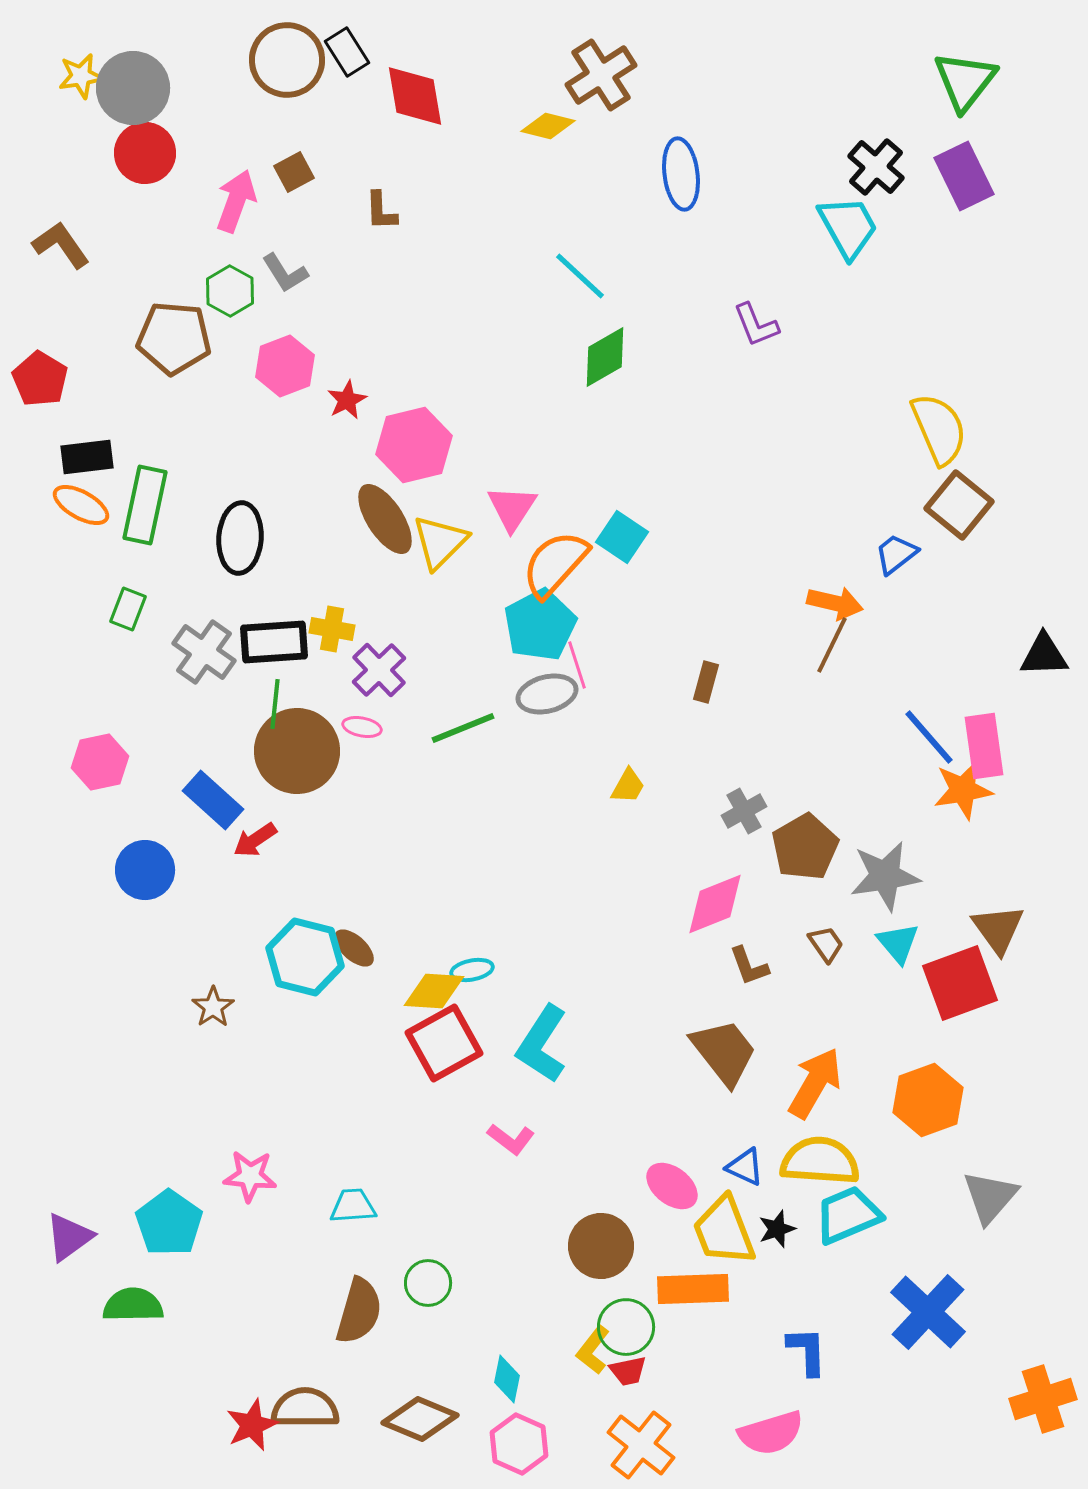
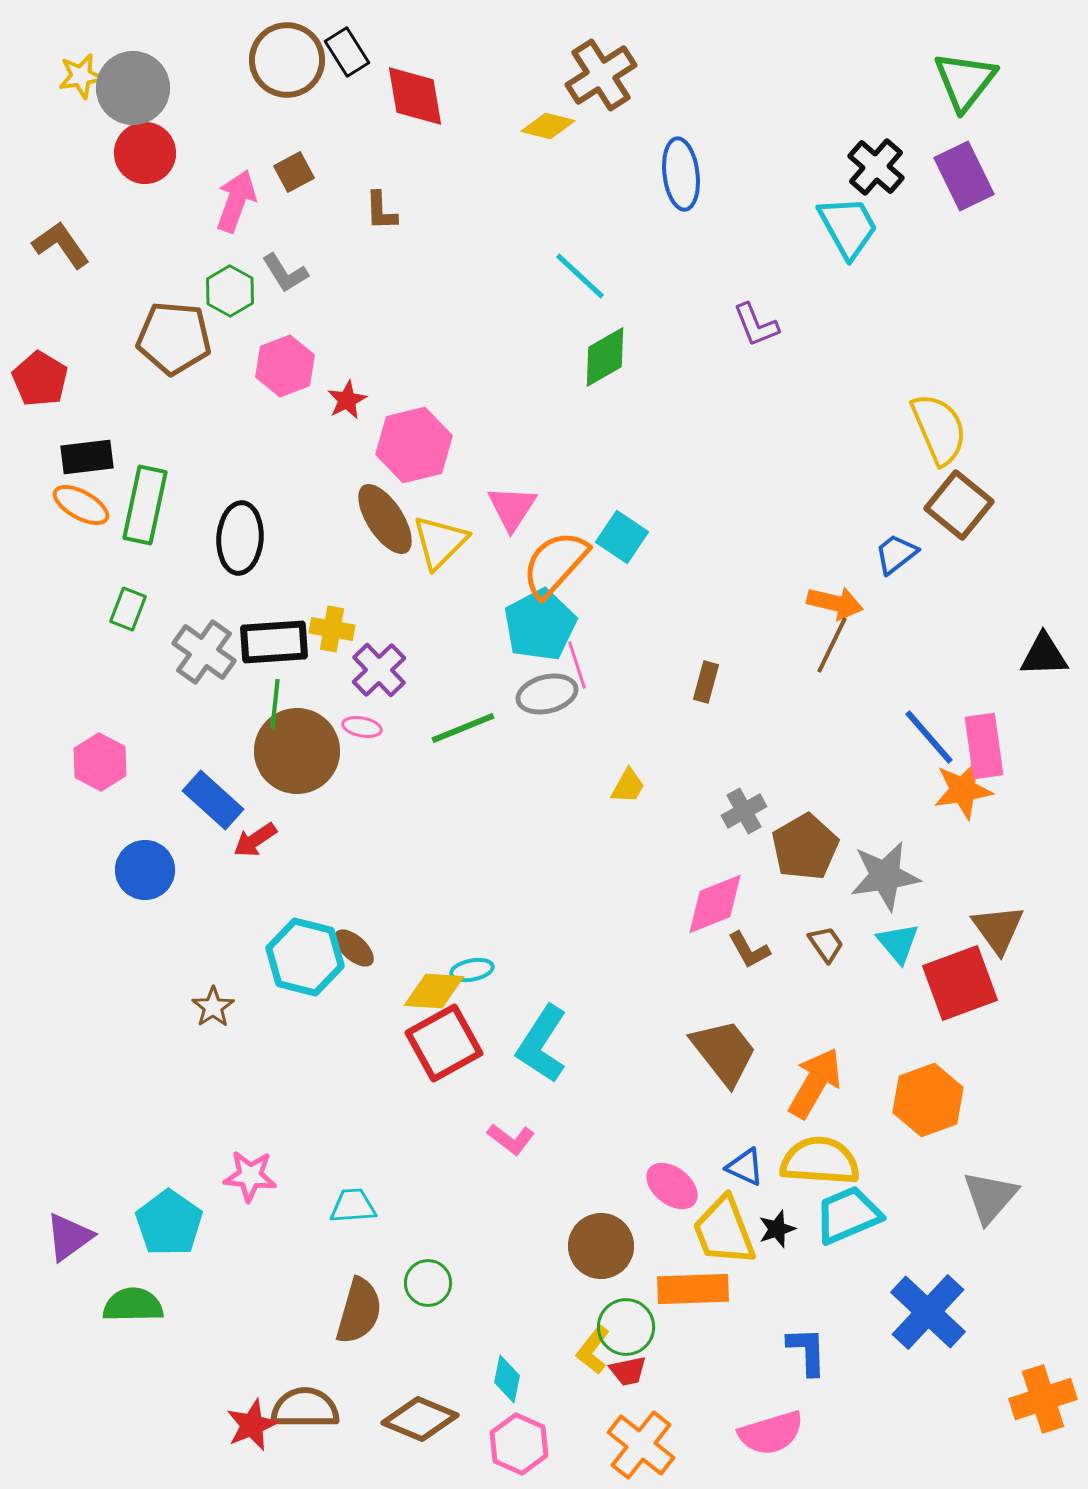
pink hexagon at (100, 762): rotated 20 degrees counterclockwise
brown L-shape at (749, 966): moved 16 px up; rotated 9 degrees counterclockwise
